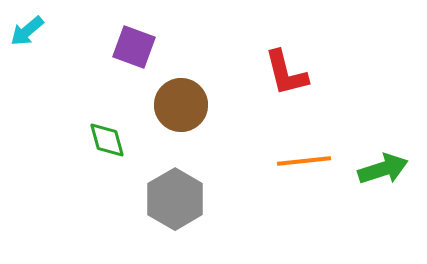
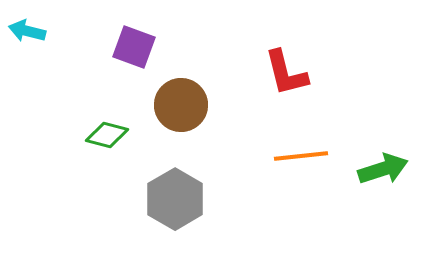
cyan arrow: rotated 54 degrees clockwise
green diamond: moved 5 px up; rotated 60 degrees counterclockwise
orange line: moved 3 px left, 5 px up
